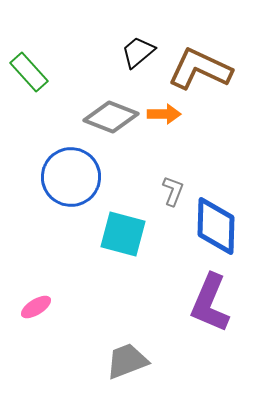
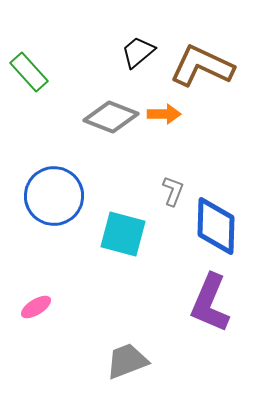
brown L-shape: moved 2 px right, 3 px up
blue circle: moved 17 px left, 19 px down
